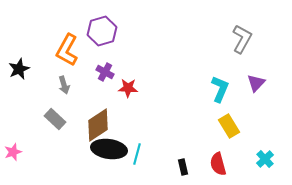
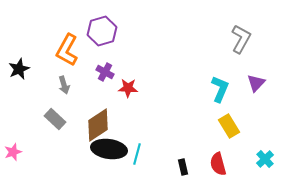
gray L-shape: moved 1 px left
